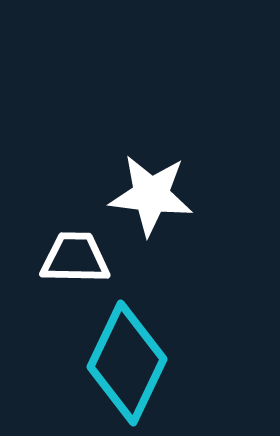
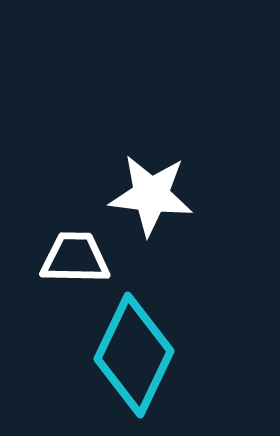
cyan diamond: moved 7 px right, 8 px up
